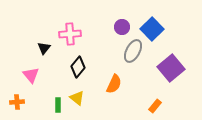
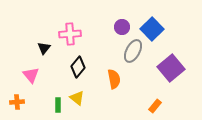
orange semicircle: moved 5 px up; rotated 36 degrees counterclockwise
